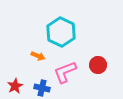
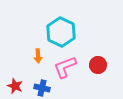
orange arrow: rotated 64 degrees clockwise
pink L-shape: moved 5 px up
red star: rotated 21 degrees counterclockwise
